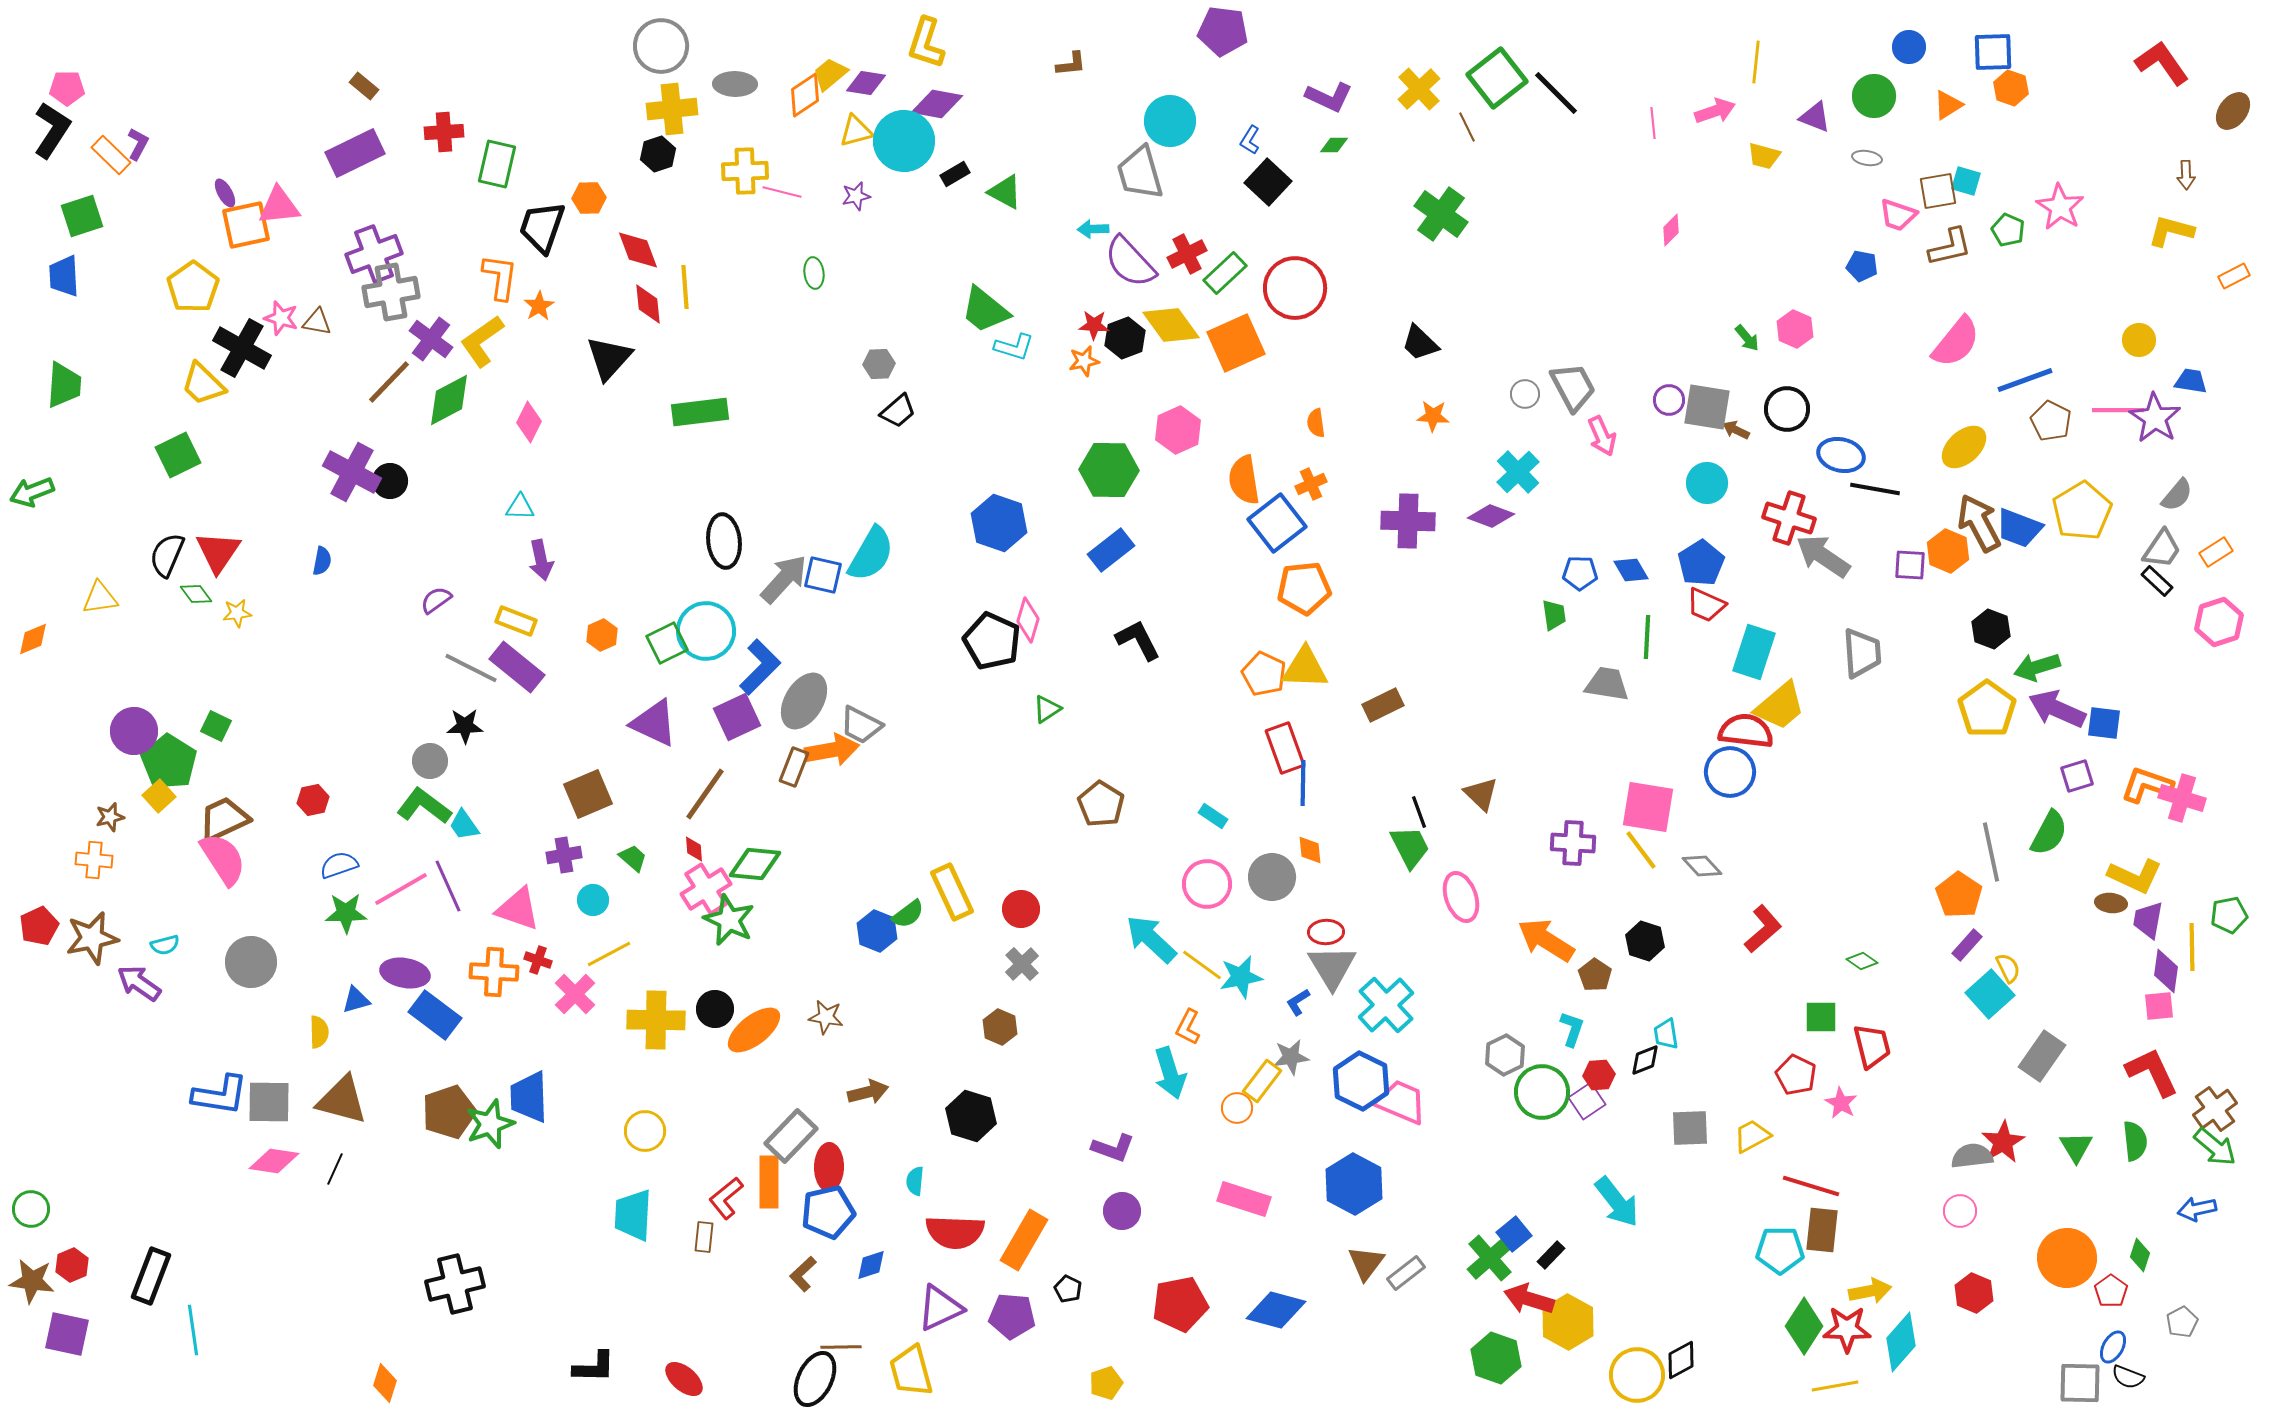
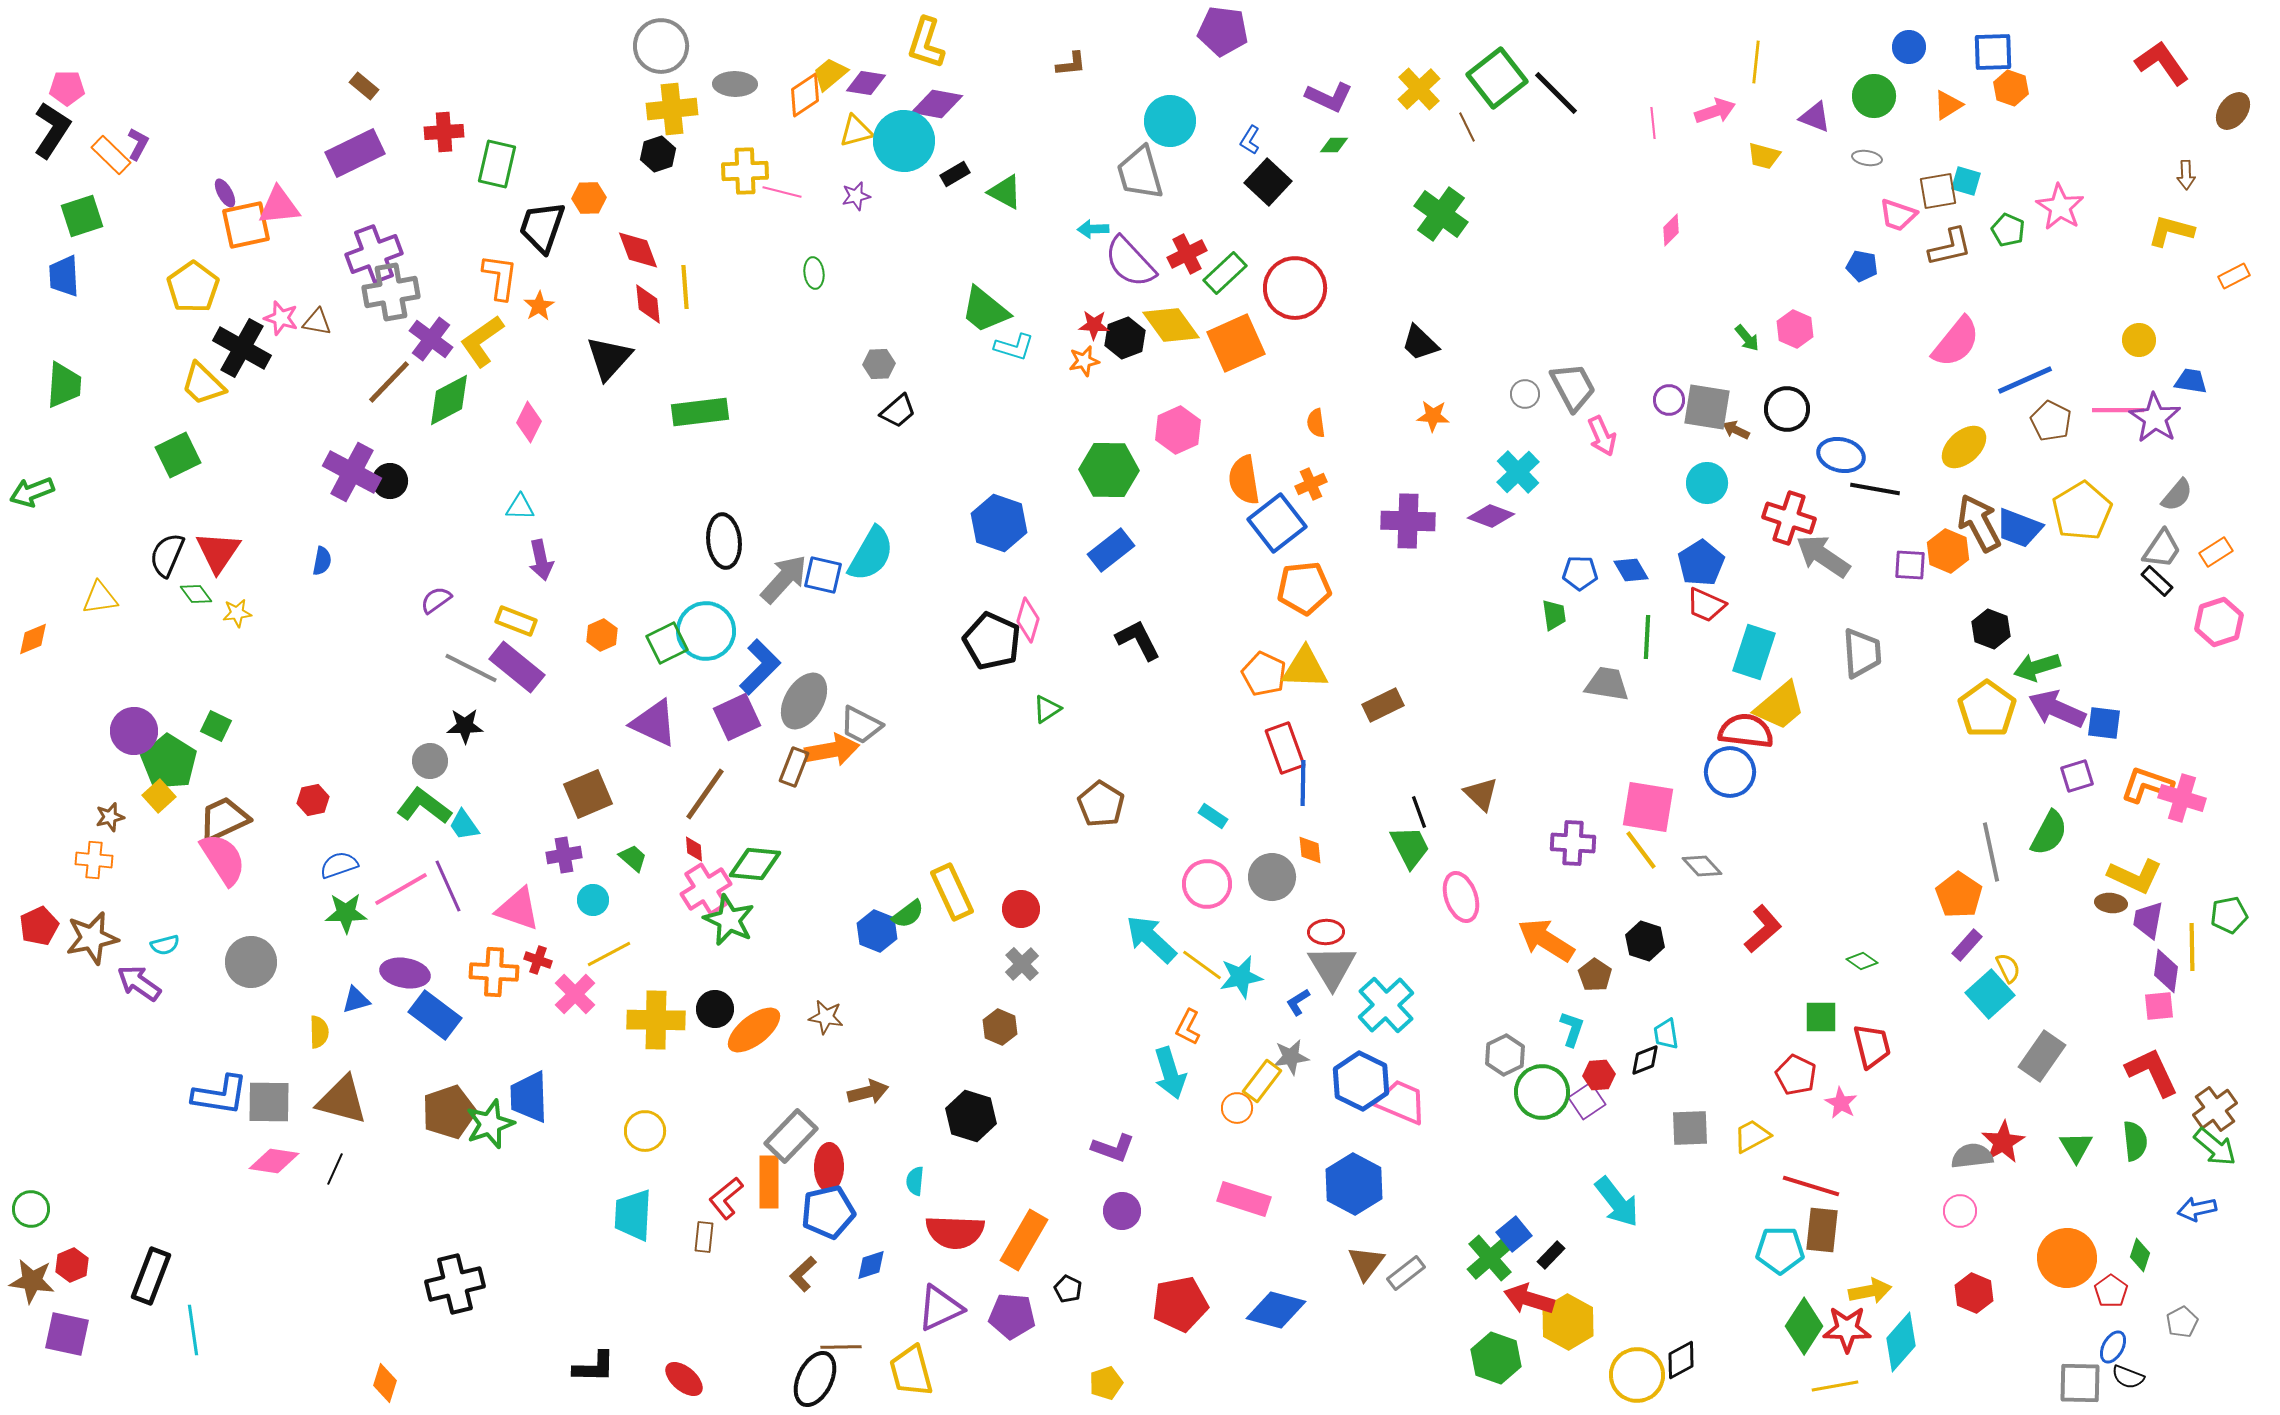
blue line at (2025, 380): rotated 4 degrees counterclockwise
